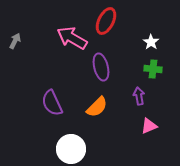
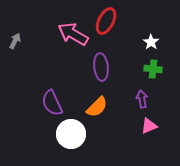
pink arrow: moved 1 px right, 4 px up
purple ellipse: rotated 8 degrees clockwise
purple arrow: moved 3 px right, 3 px down
white circle: moved 15 px up
